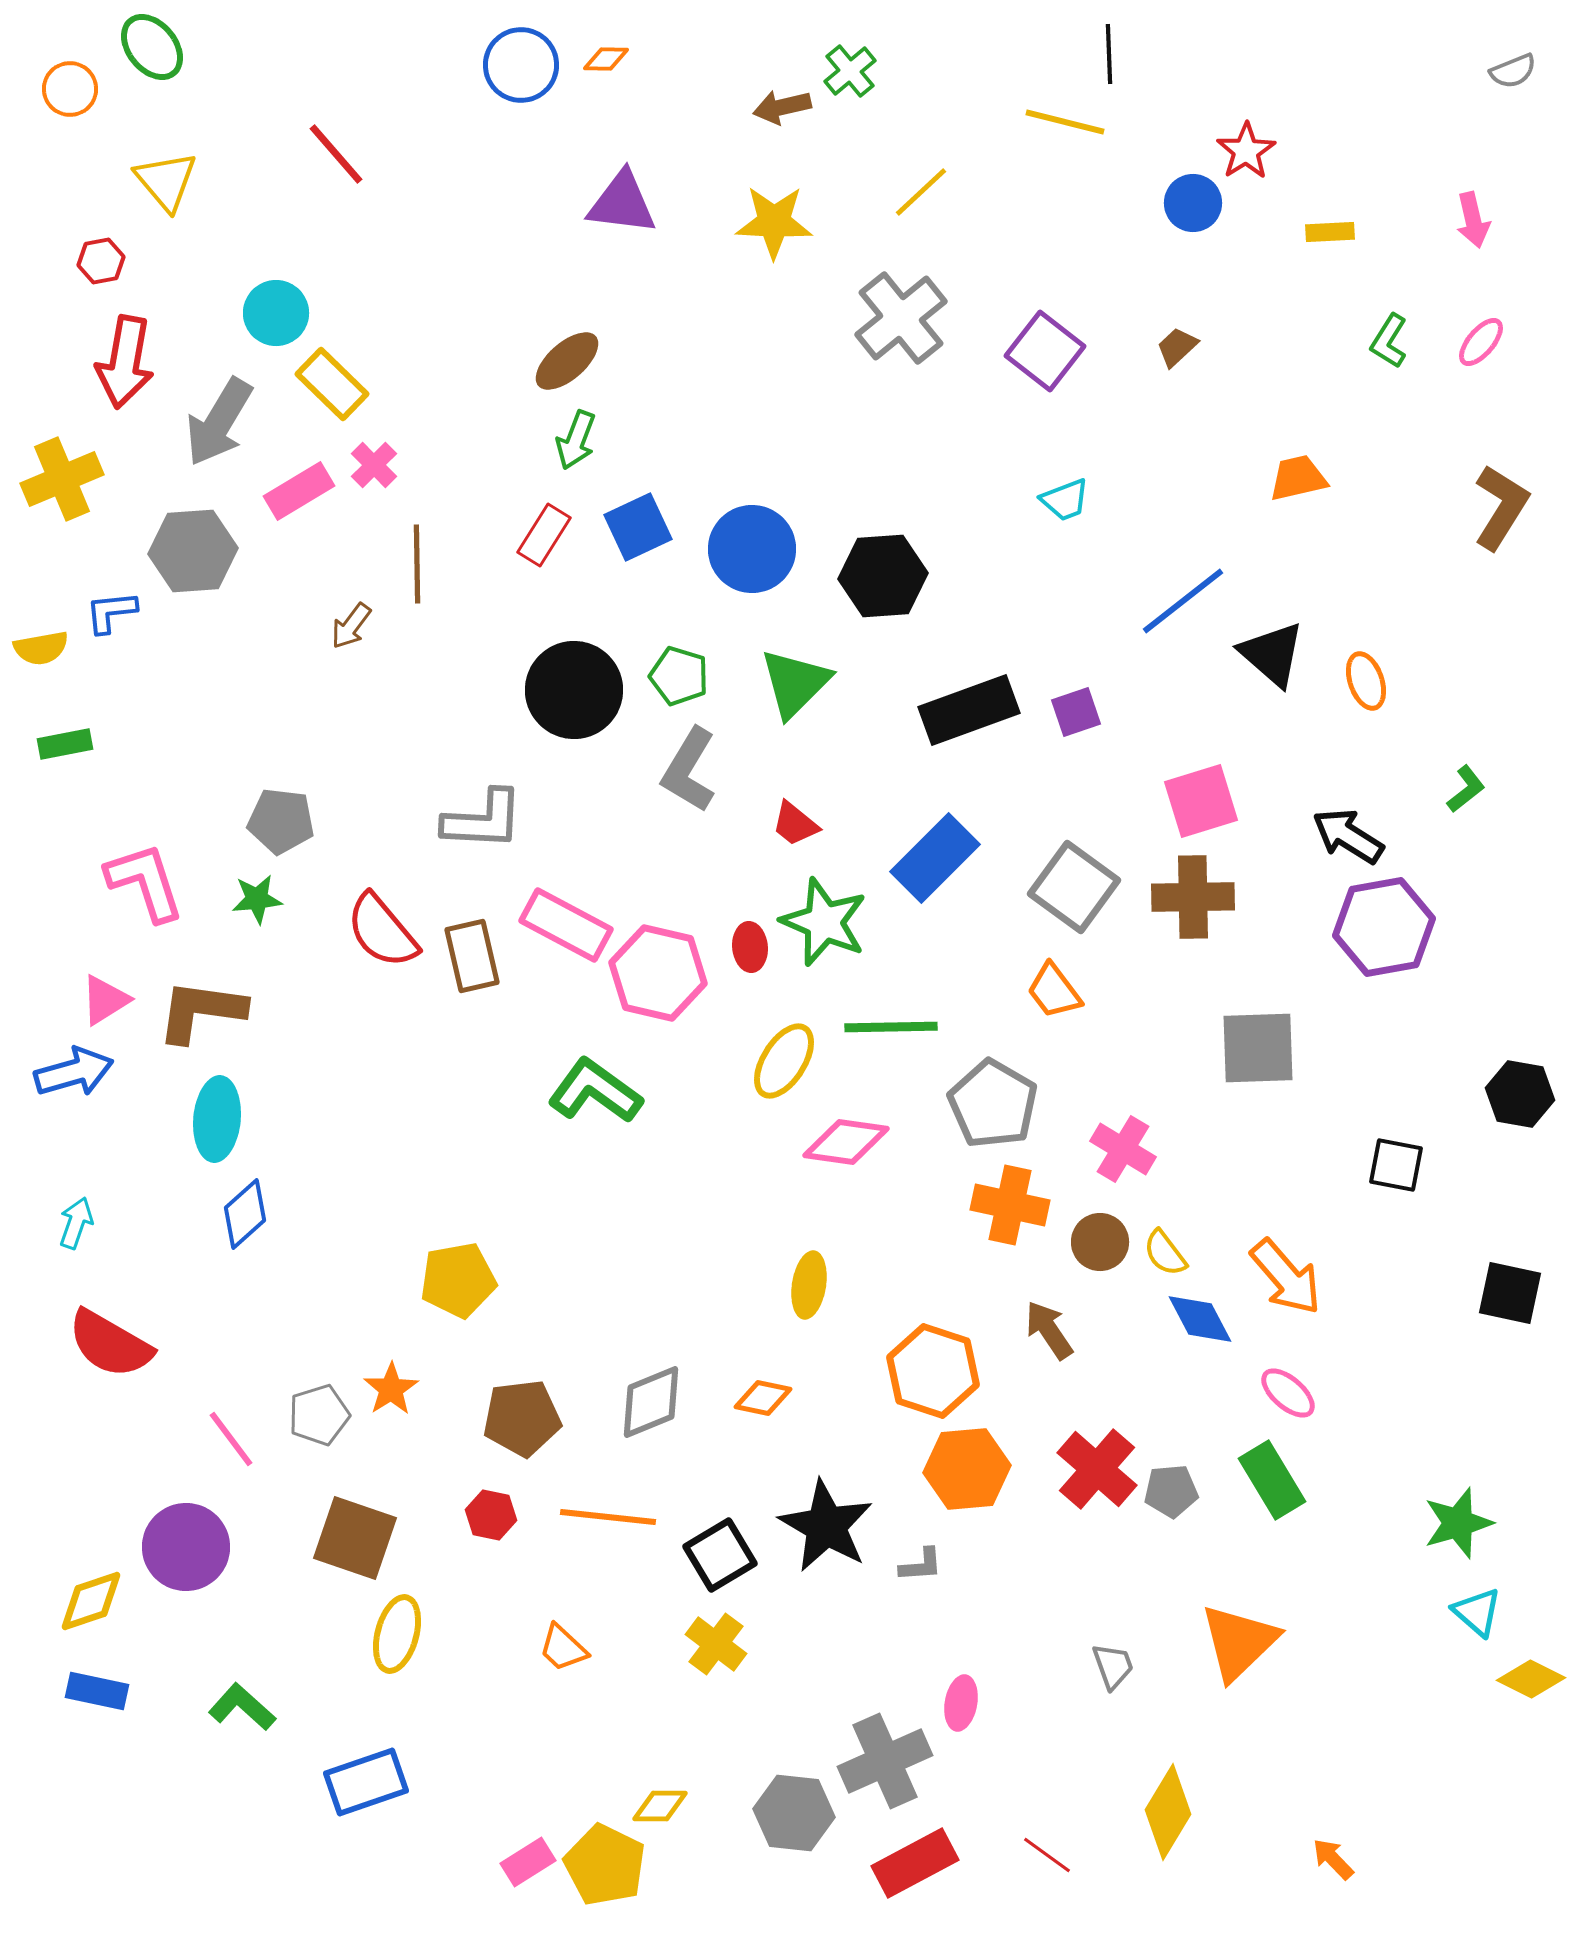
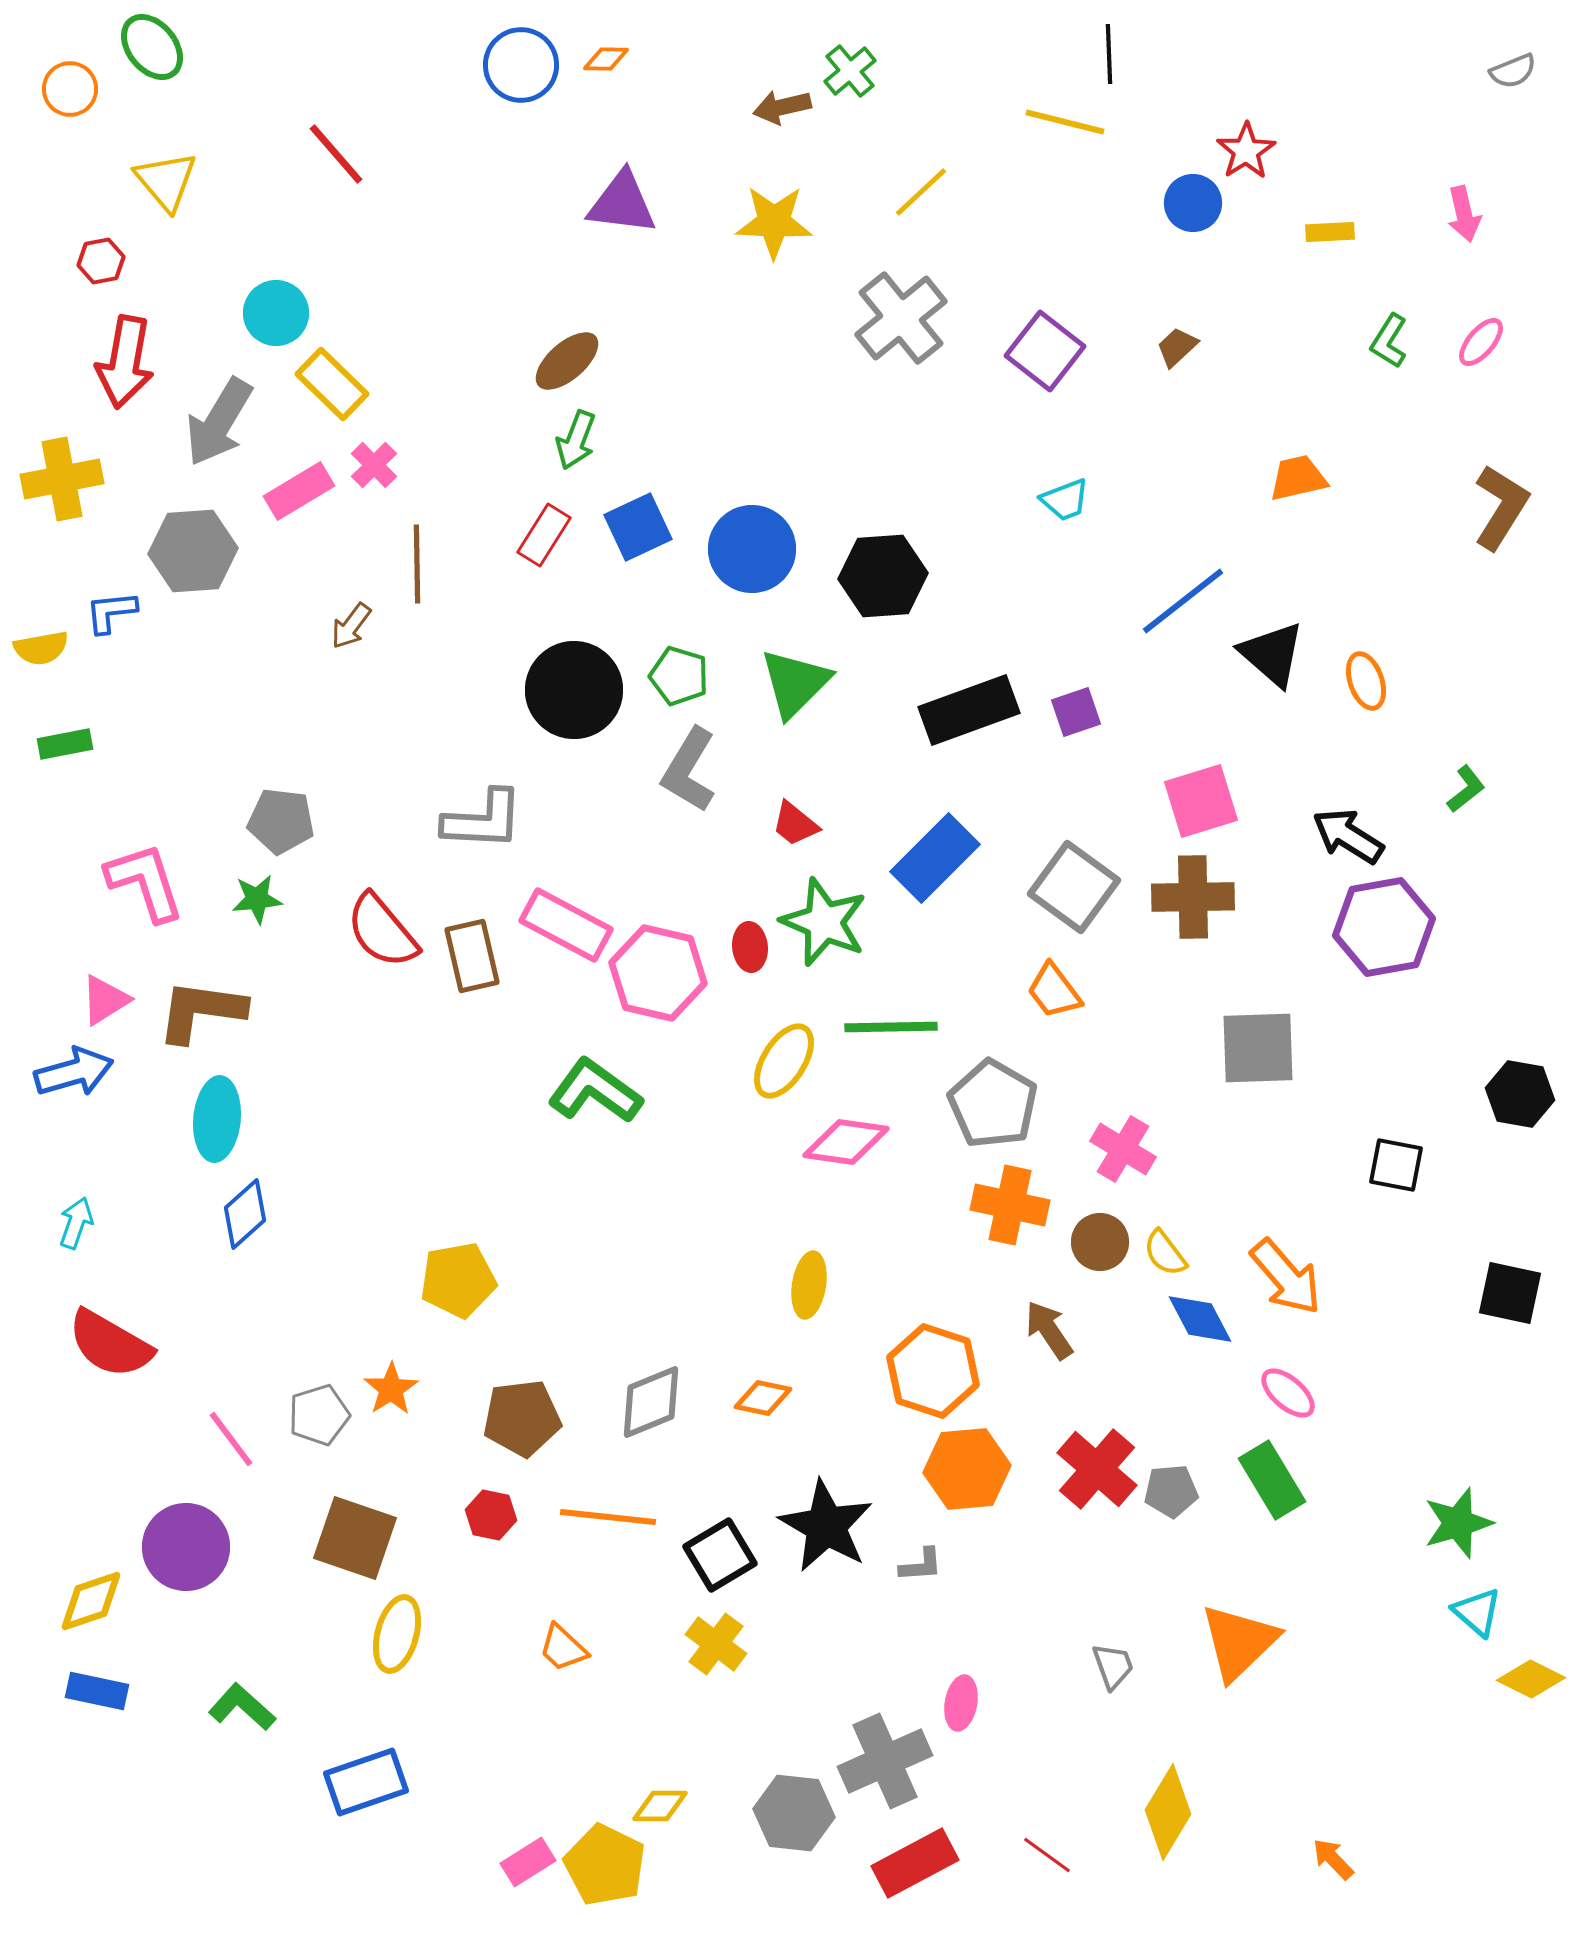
pink arrow at (1473, 220): moved 9 px left, 6 px up
yellow cross at (62, 479): rotated 12 degrees clockwise
